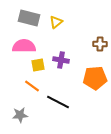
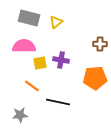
yellow square: moved 2 px right, 2 px up
black line: rotated 15 degrees counterclockwise
